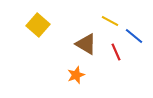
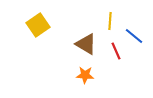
yellow line: rotated 66 degrees clockwise
yellow square: rotated 15 degrees clockwise
red line: moved 1 px up
orange star: moved 9 px right; rotated 24 degrees clockwise
